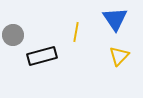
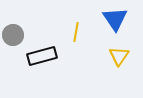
yellow triangle: rotated 10 degrees counterclockwise
